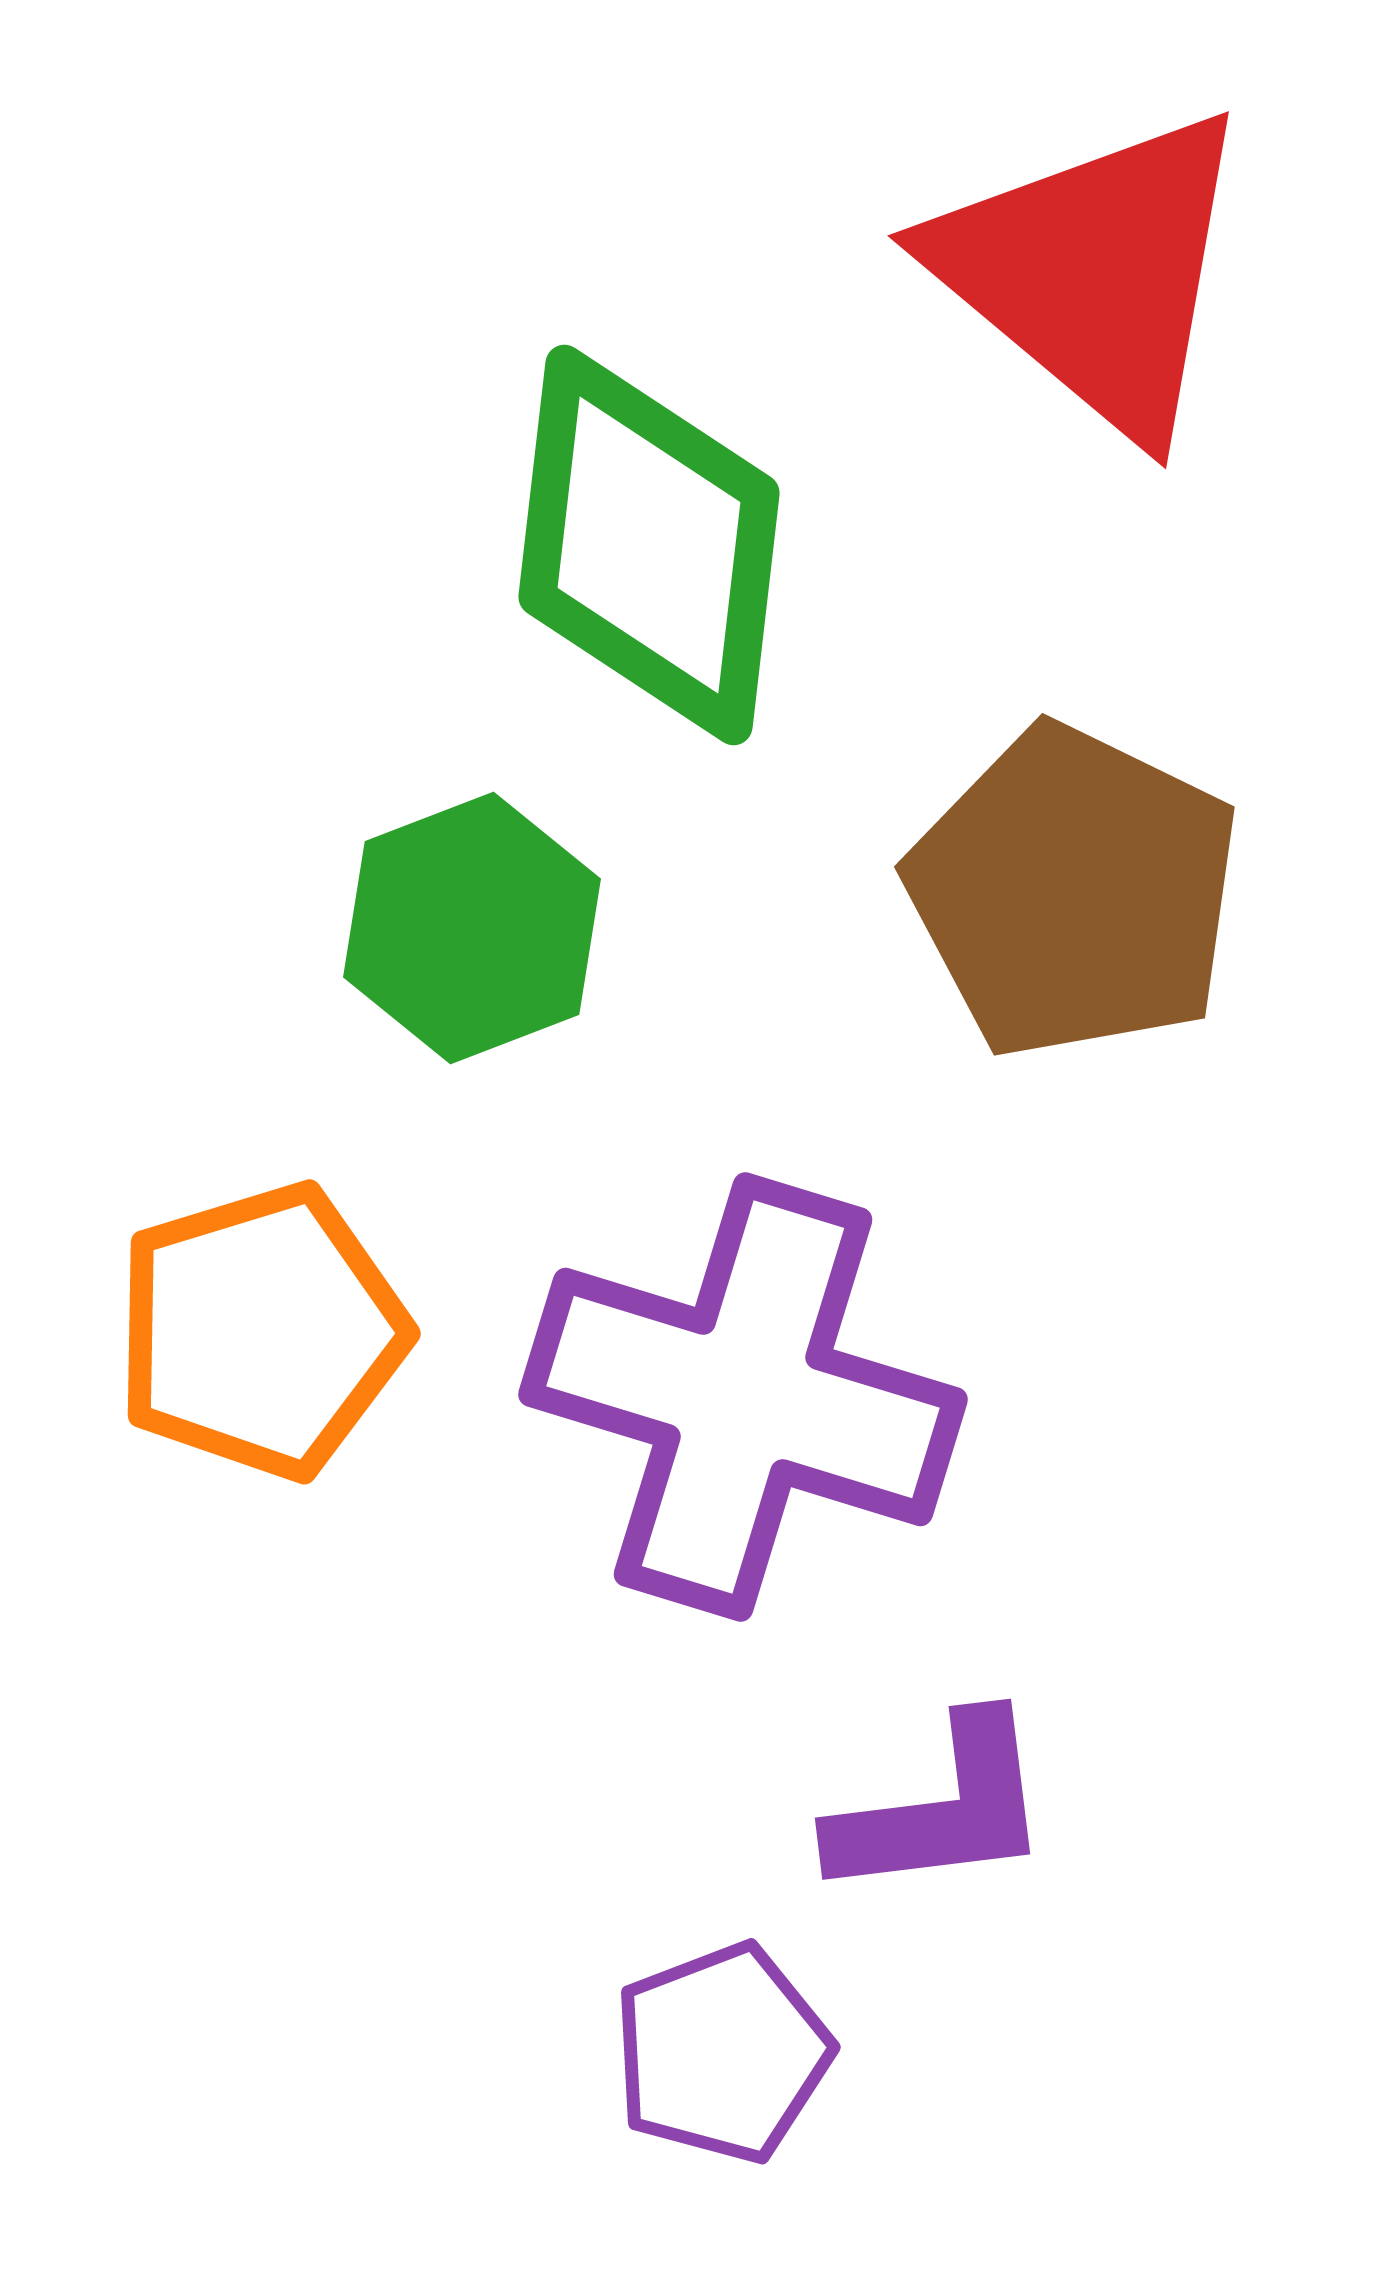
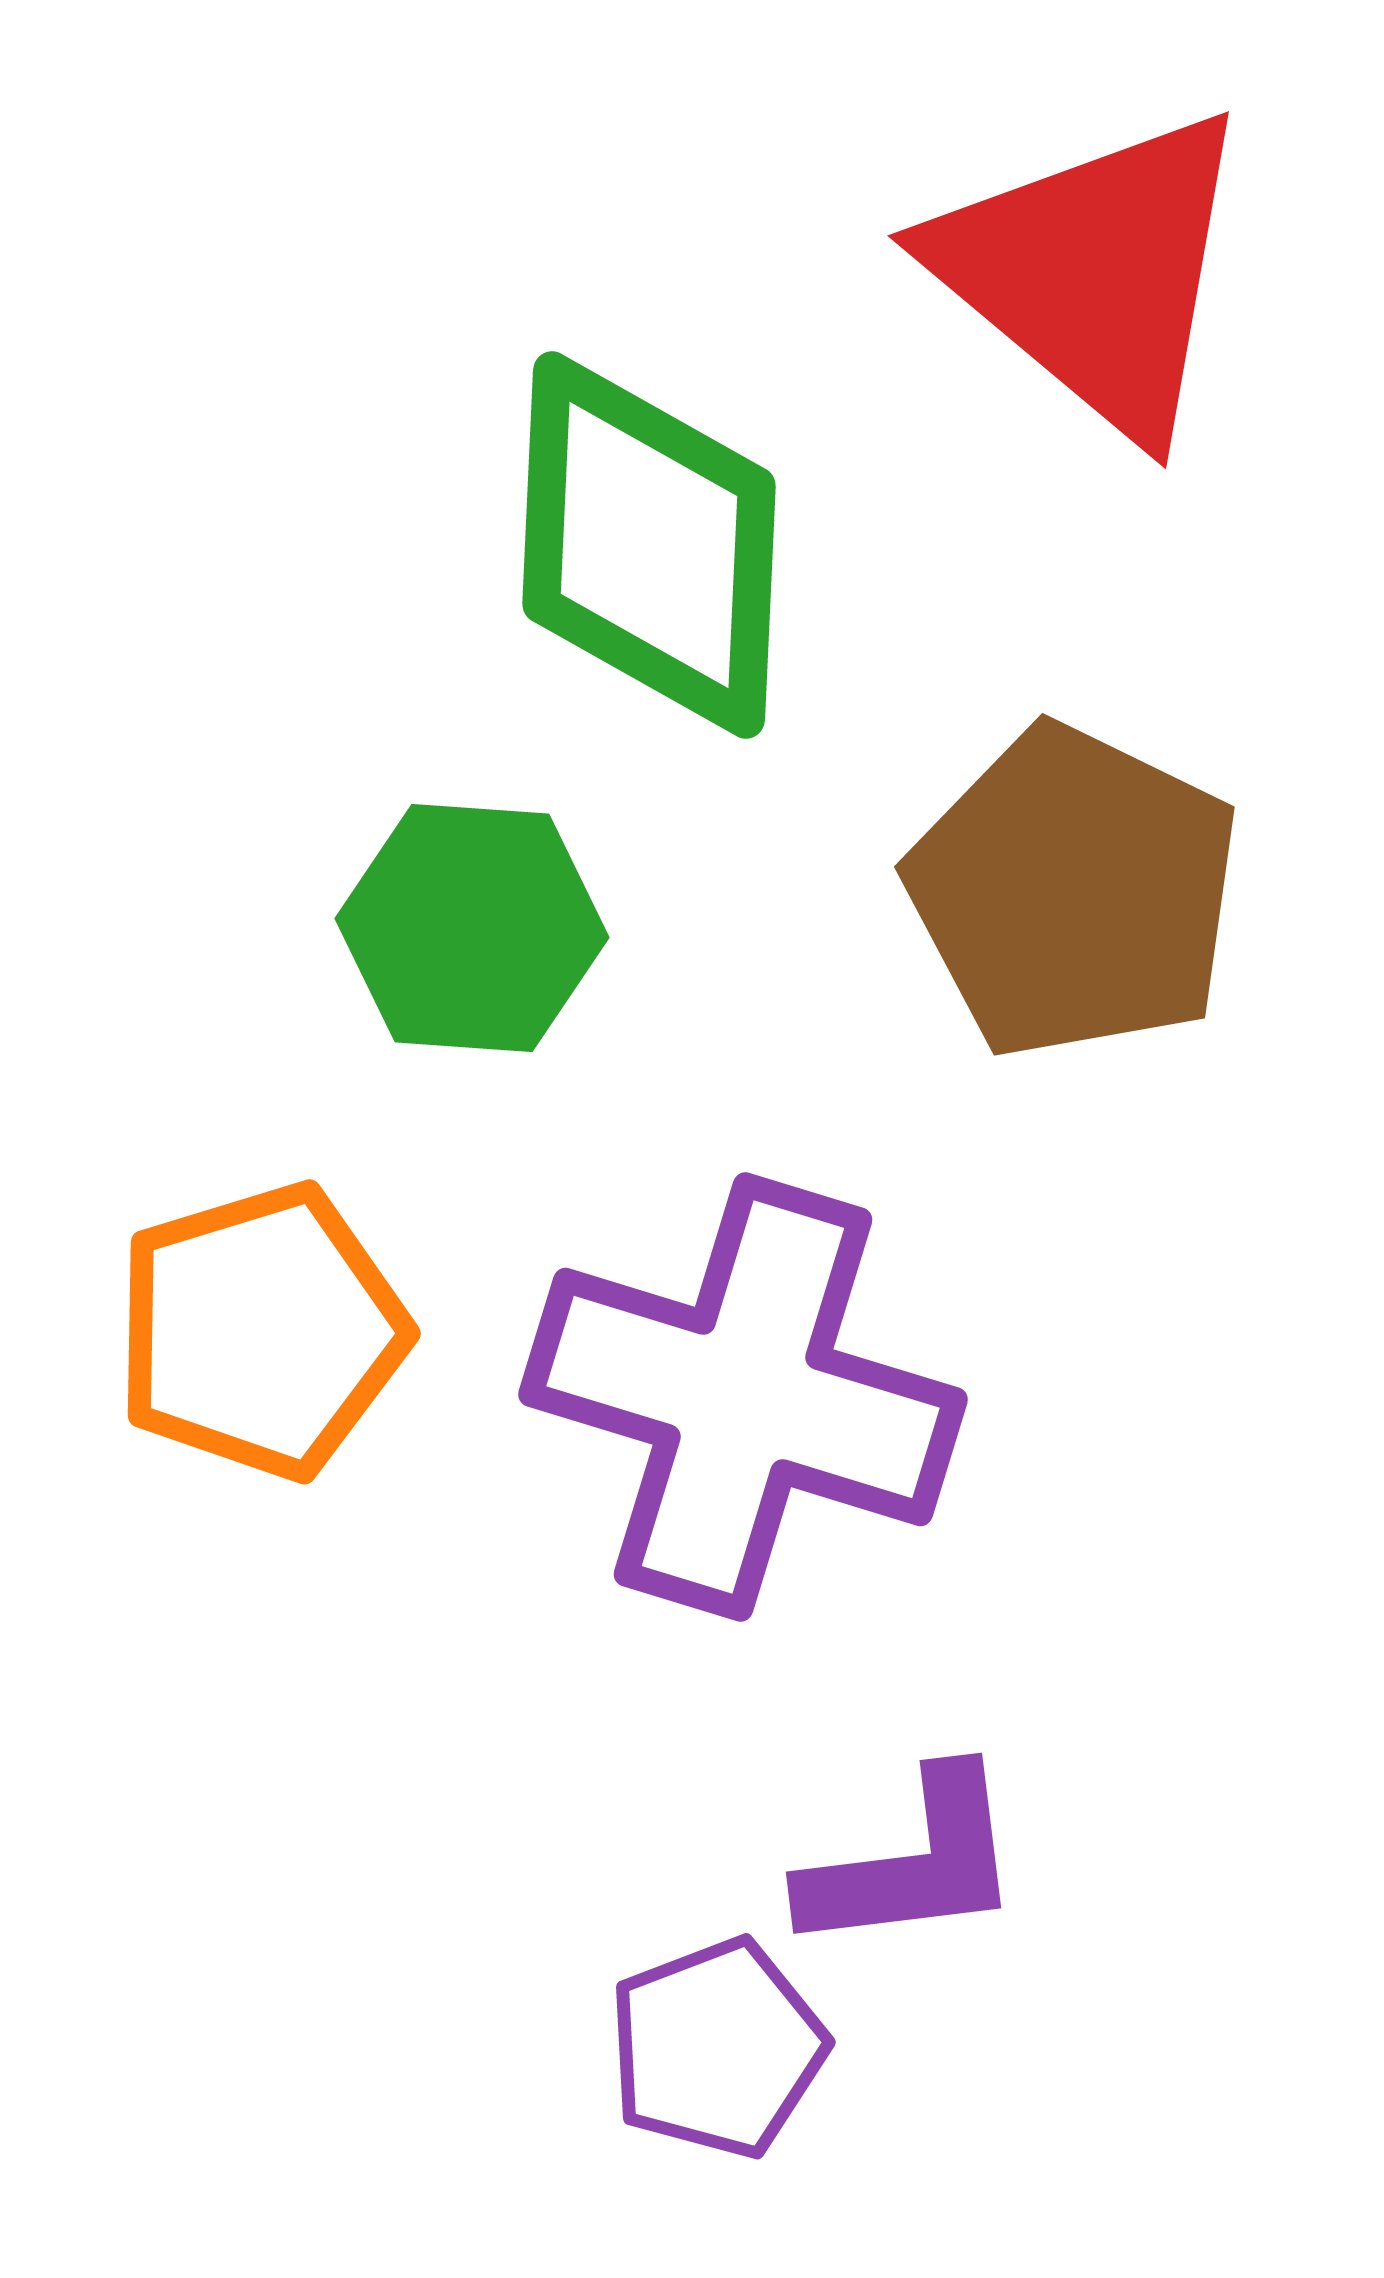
green diamond: rotated 4 degrees counterclockwise
green hexagon: rotated 25 degrees clockwise
purple L-shape: moved 29 px left, 54 px down
purple pentagon: moved 5 px left, 5 px up
